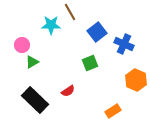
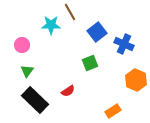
green triangle: moved 5 px left, 9 px down; rotated 24 degrees counterclockwise
